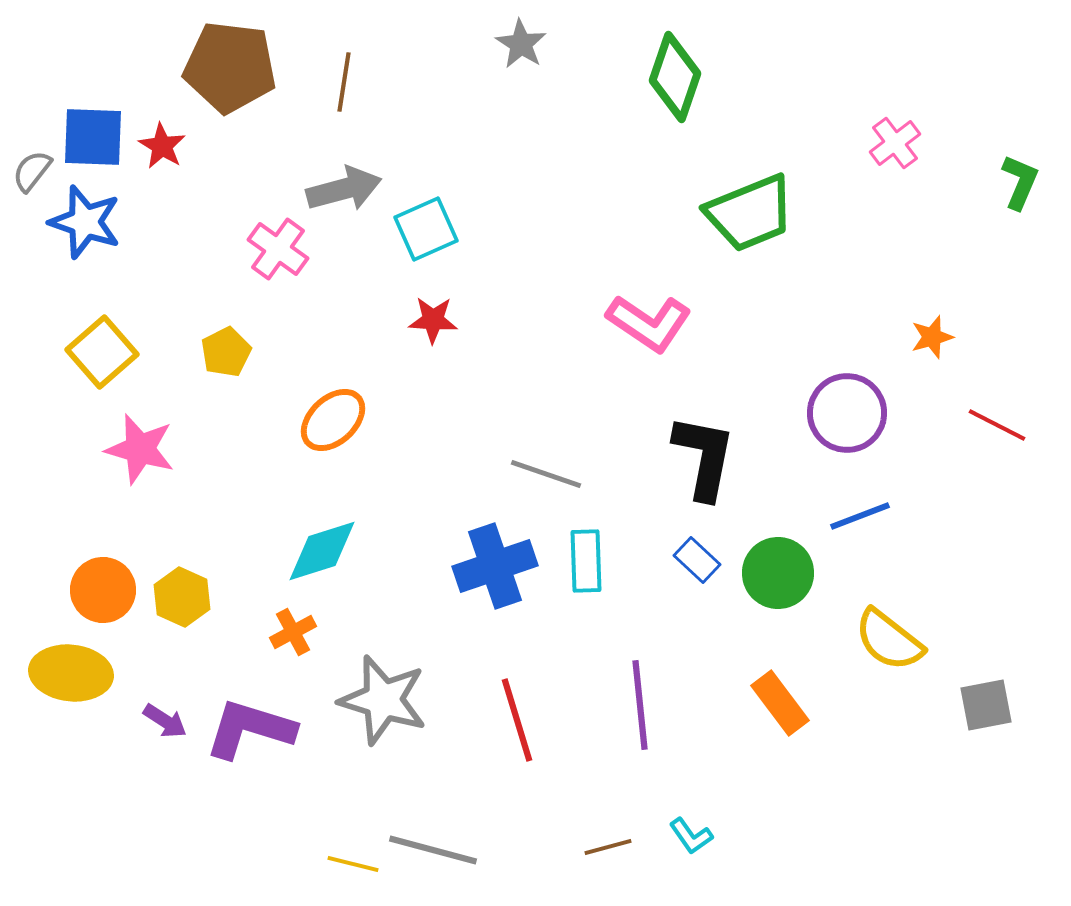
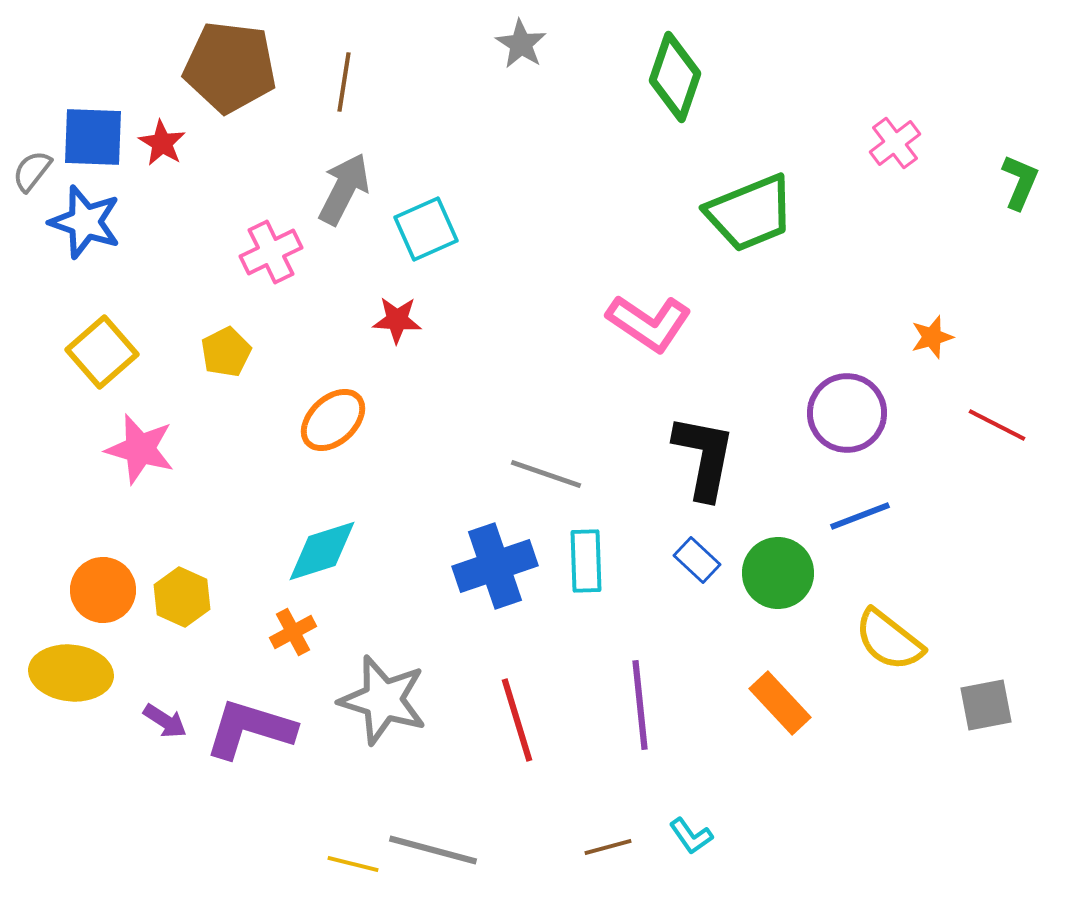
red star at (162, 146): moved 3 px up
gray arrow at (344, 189): rotated 48 degrees counterclockwise
pink cross at (278, 249): moved 7 px left, 3 px down; rotated 28 degrees clockwise
red star at (433, 320): moved 36 px left
orange rectangle at (780, 703): rotated 6 degrees counterclockwise
